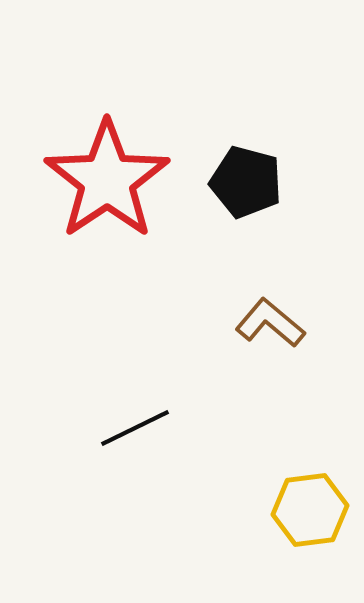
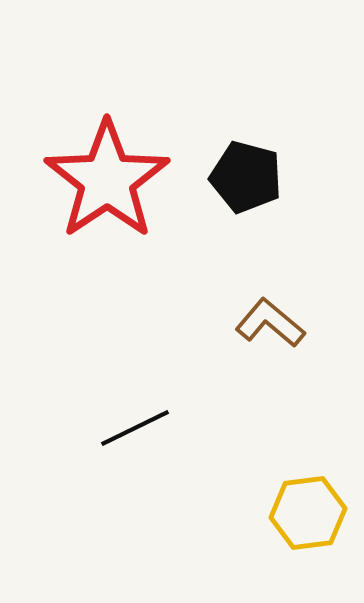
black pentagon: moved 5 px up
yellow hexagon: moved 2 px left, 3 px down
